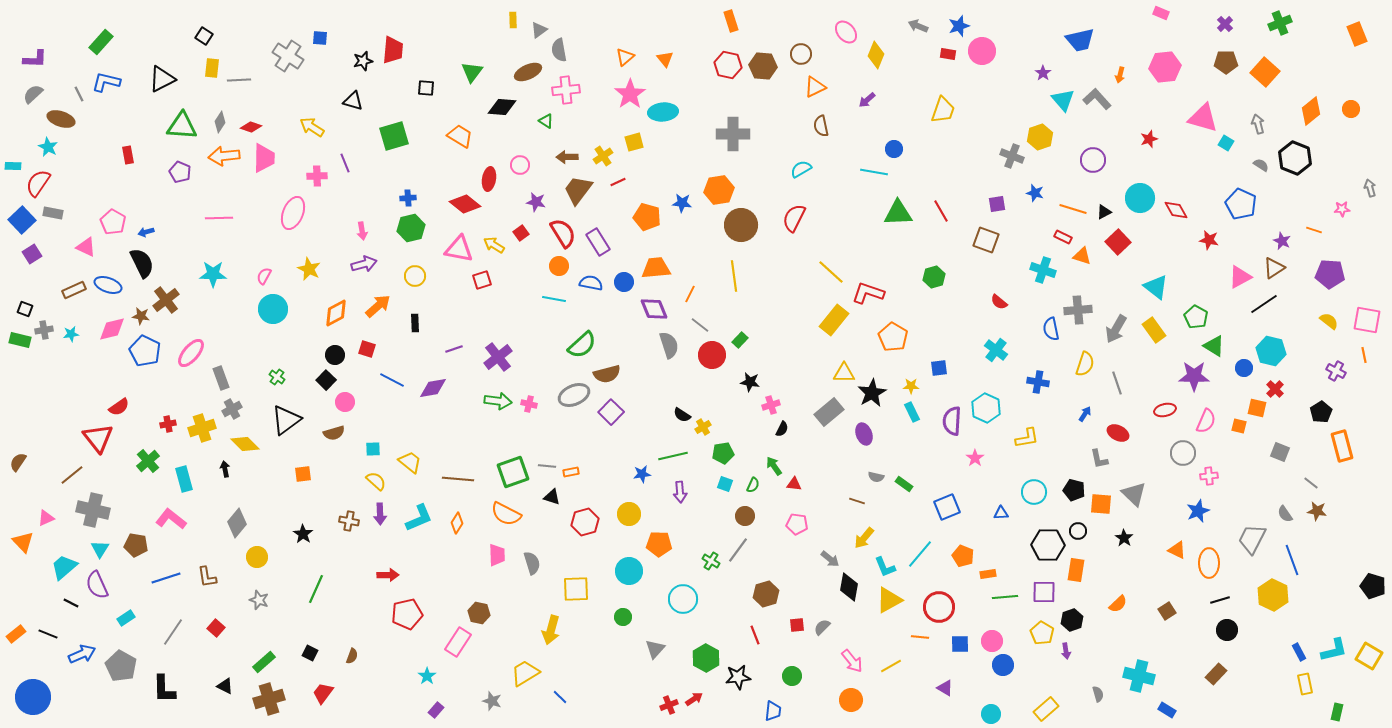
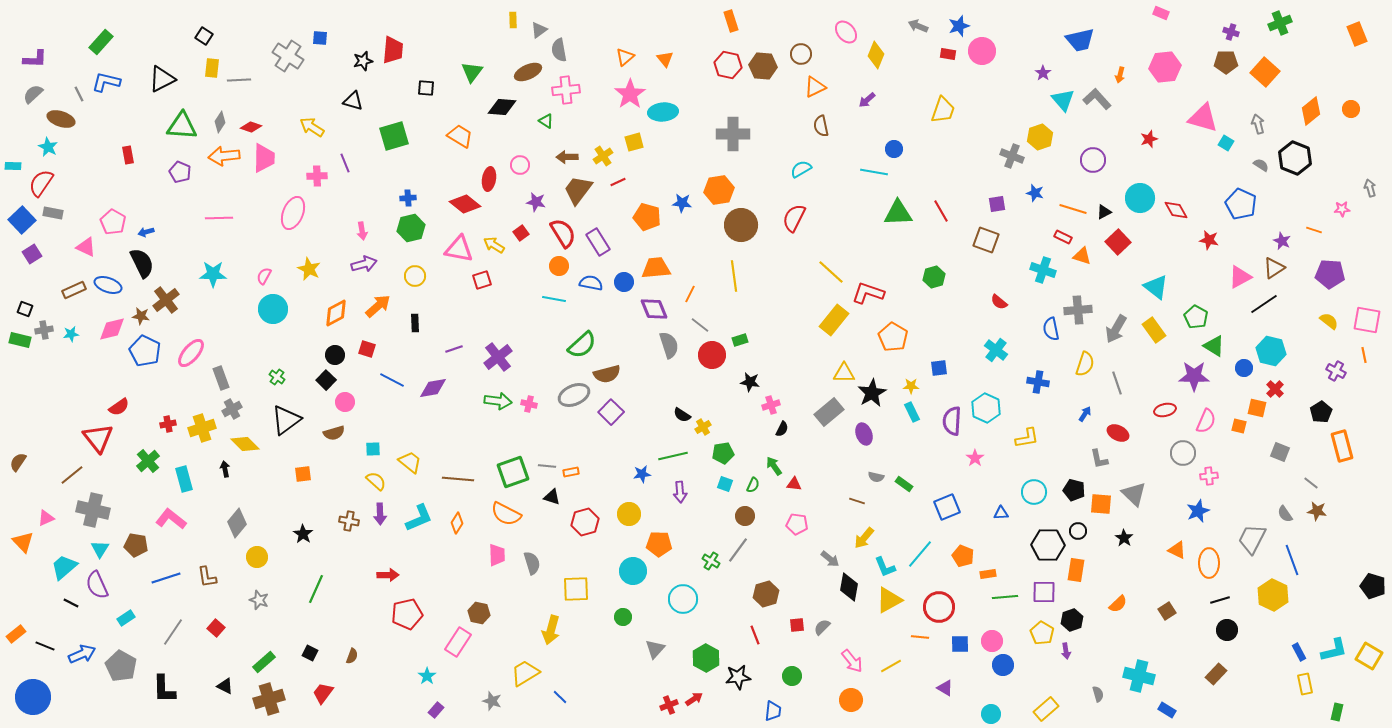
purple cross at (1225, 24): moved 6 px right, 8 px down; rotated 28 degrees counterclockwise
red semicircle at (38, 183): moved 3 px right
green rectangle at (740, 340): rotated 28 degrees clockwise
cyan circle at (629, 571): moved 4 px right
black line at (48, 634): moved 3 px left, 12 px down
